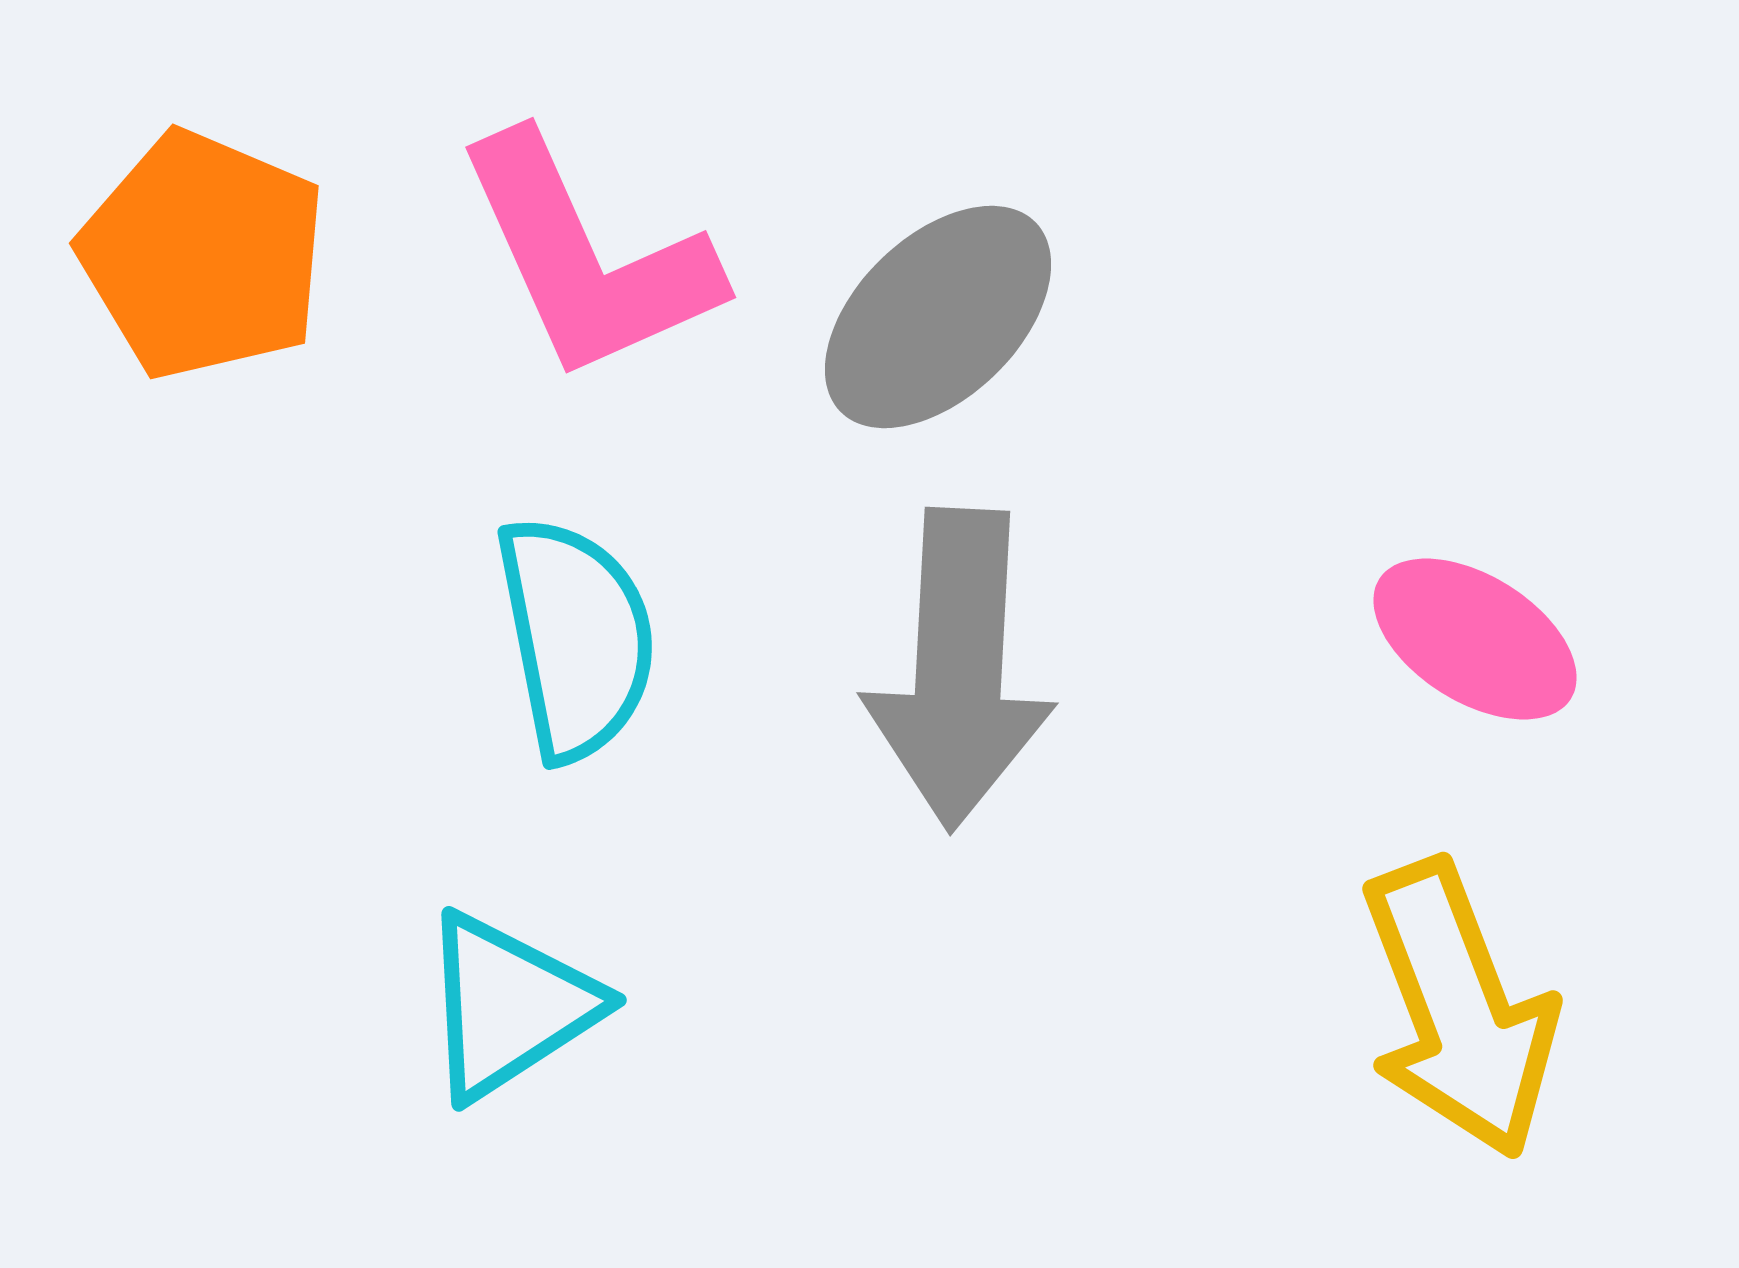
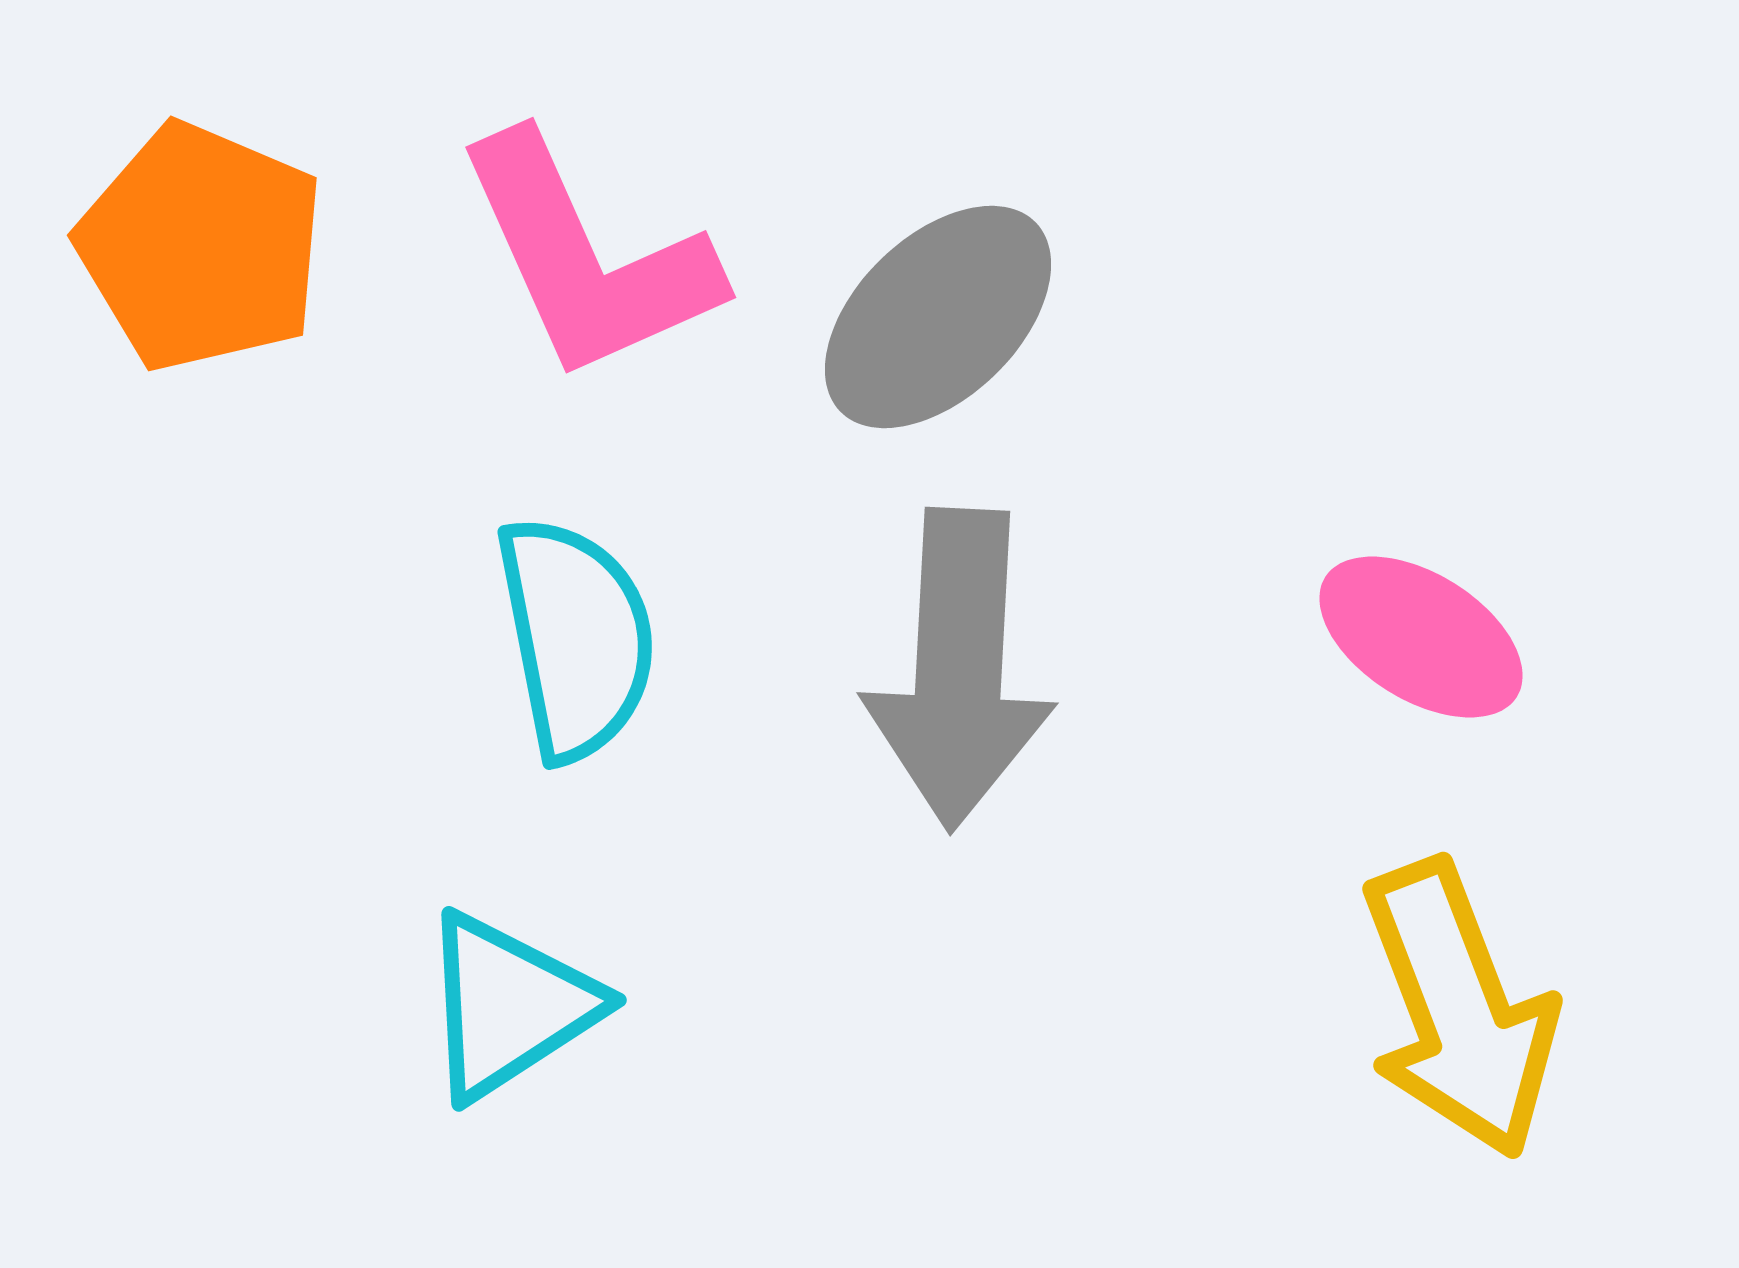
orange pentagon: moved 2 px left, 8 px up
pink ellipse: moved 54 px left, 2 px up
